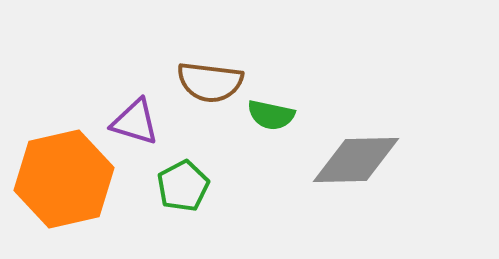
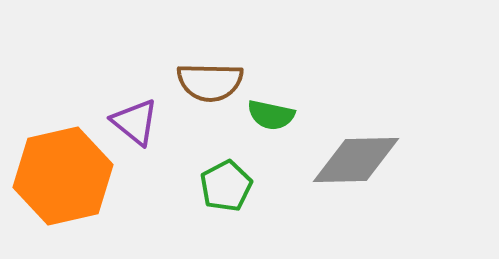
brown semicircle: rotated 6 degrees counterclockwise
purple triangle: rotated 22 degrees clockwise
orange hexagon: moved 1 px left, 3 px up
green pentagon: moved 43 px right
